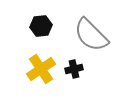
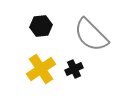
black cross: rotated 12 degrees counterclockwise
